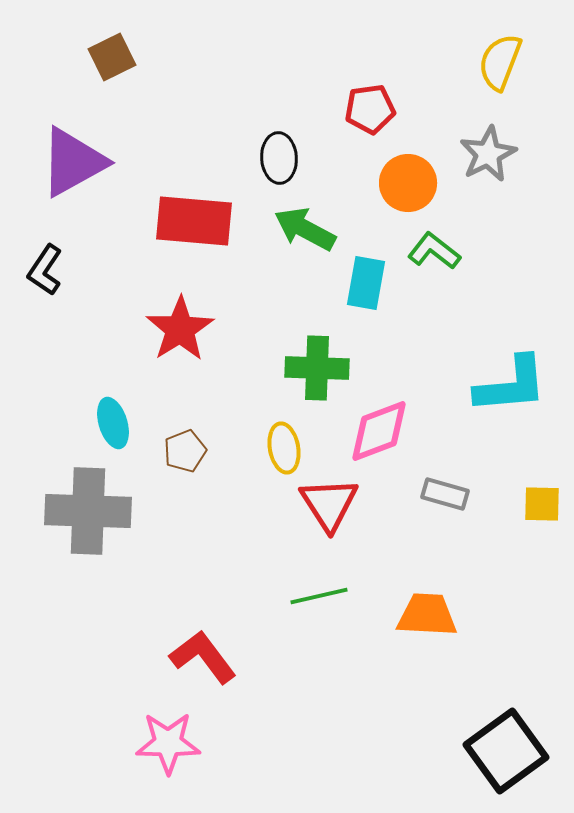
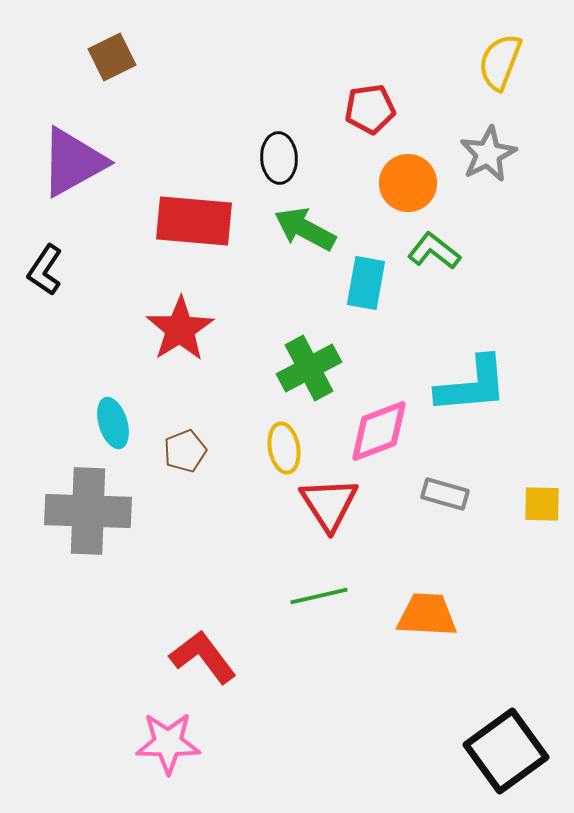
green cross: moved 8 px left; rotated 30 degrees counterclockwise
cyan L-shape: moved 39 px left
